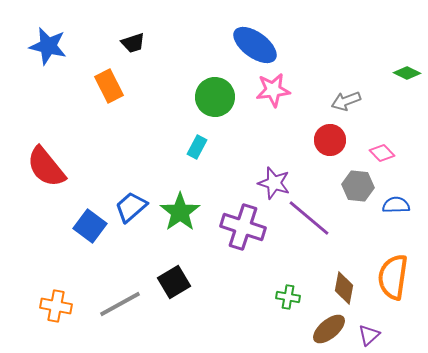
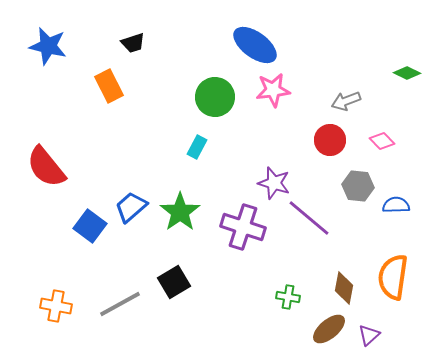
pink diamond: moved 12 px up
